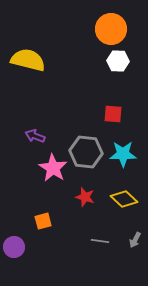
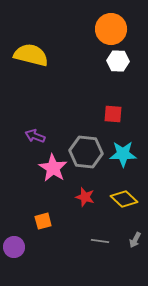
yellow semicircle: moved 3 px right, 5 px up
